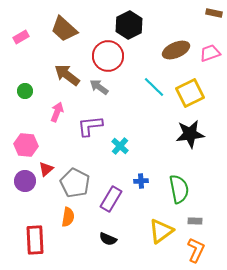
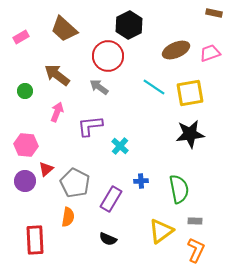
brown arrow: moved 10 px left
cyan line: rotated 10 degrees counterclockwise
yellow square: rotated 16 degrees clockwise
